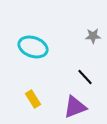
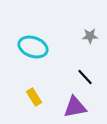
gray star: moved 3 px left
yellow rectangle: moved 1 px right, 2 px up
purple triangle: rotated 10 degrees clockwise
